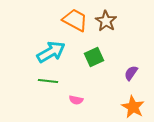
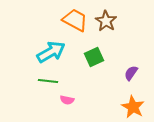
pink semicircle: moved 9 px left
